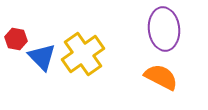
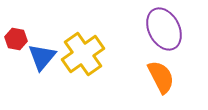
purple ellipse: rotated 21 degrees counterclockwise
blue triangle: rotated 24 degrees clockwise
orange semicircle: rotated 36 degrees clockwise
